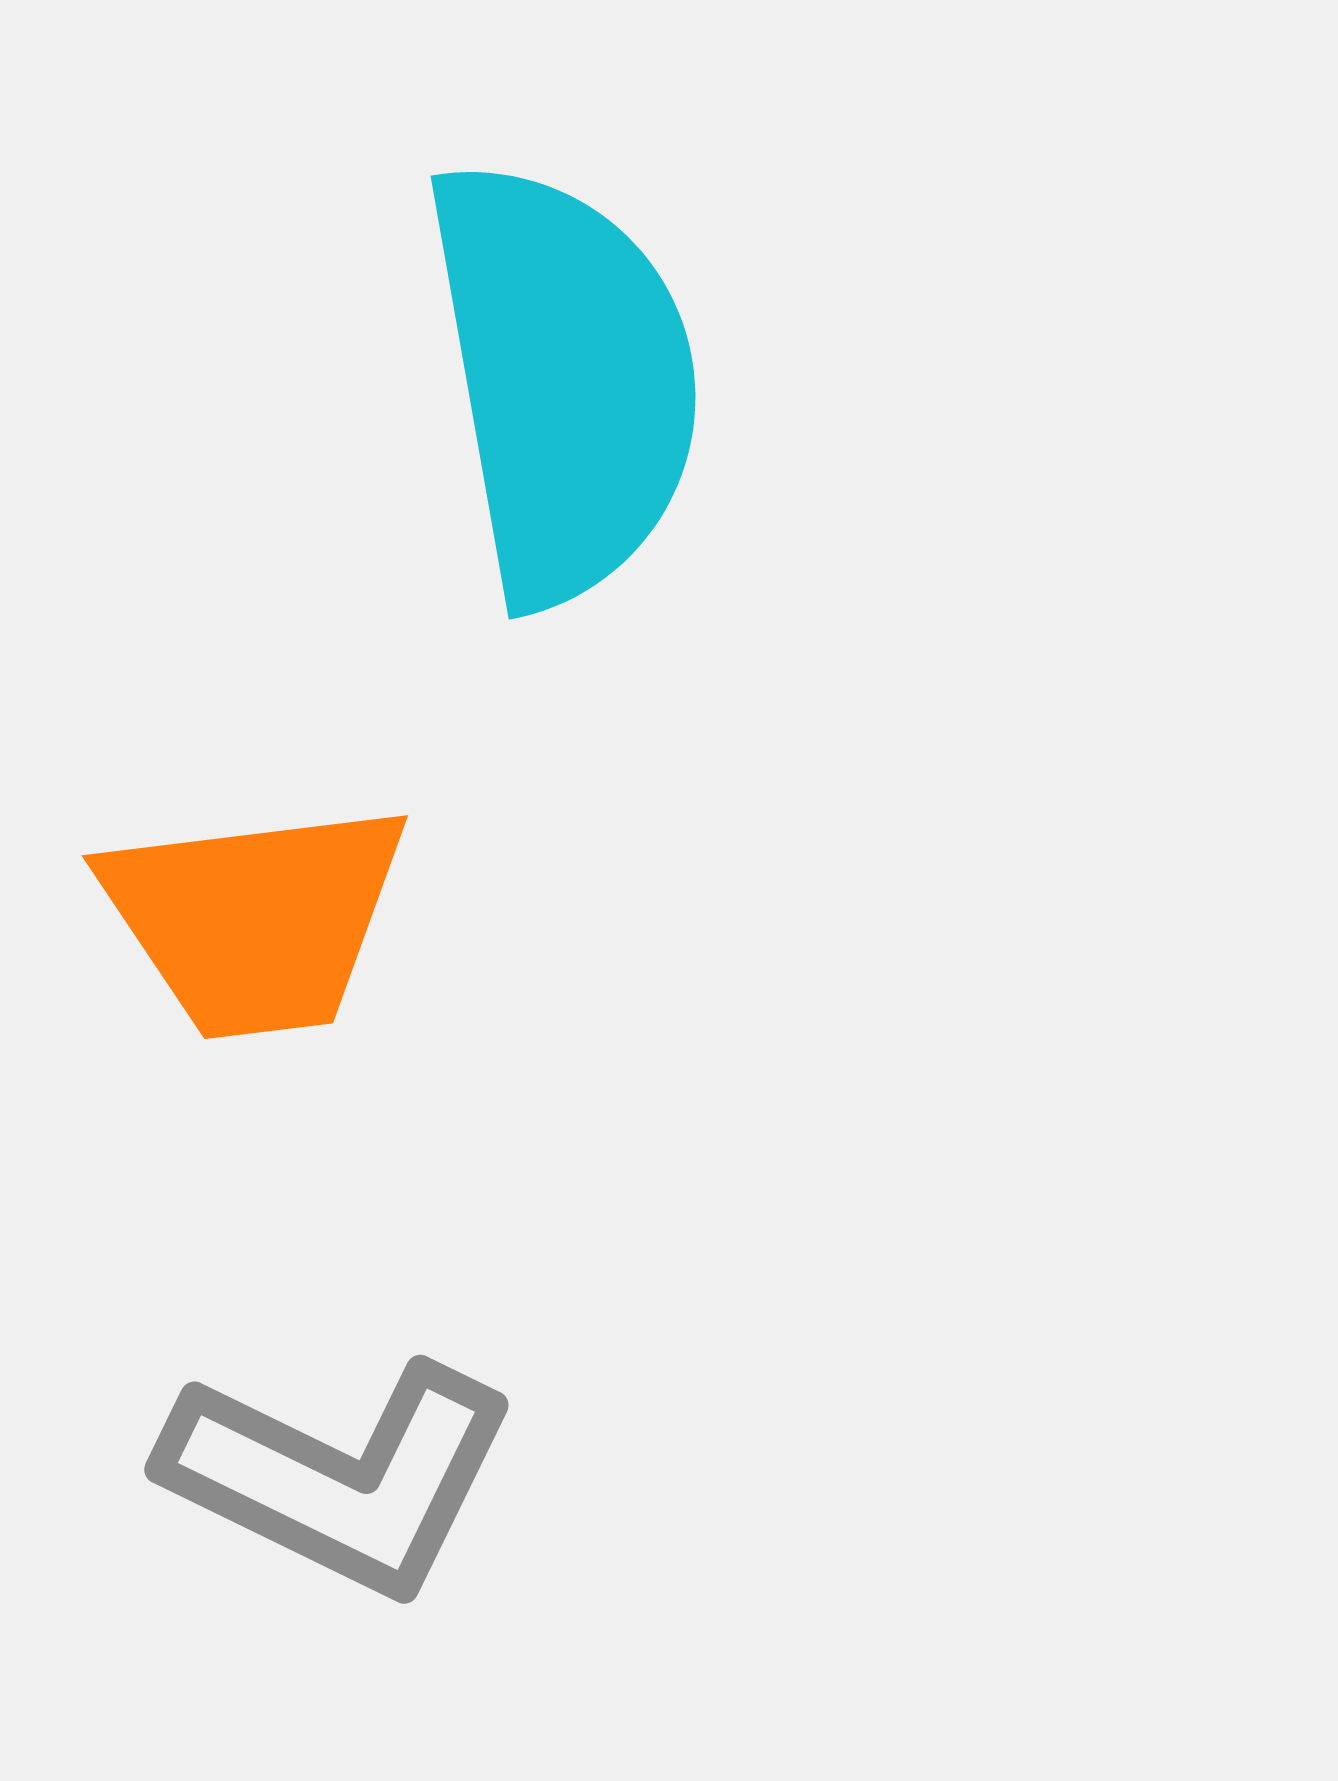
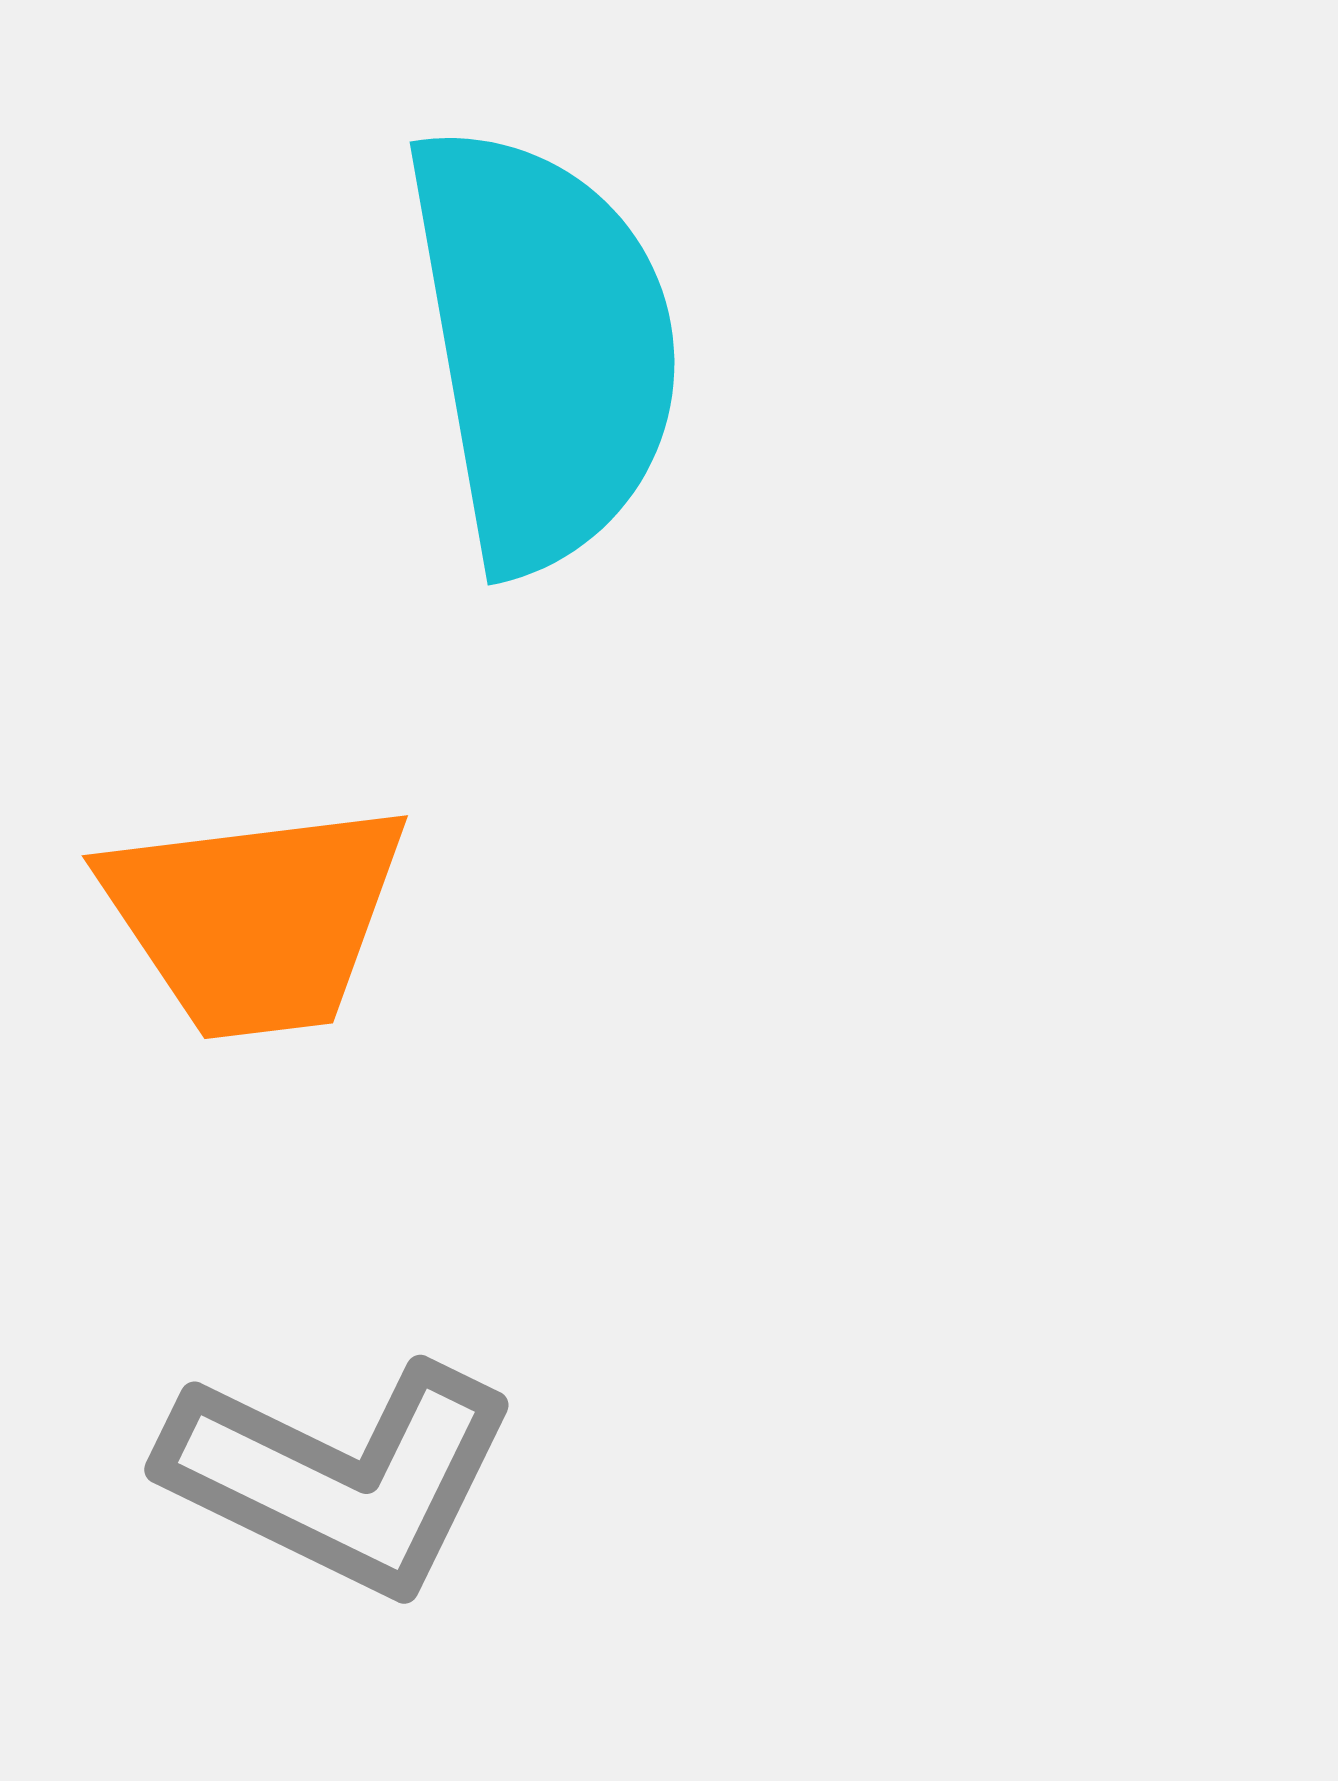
cyan semicircle: moved 21 px left, 34 px up
